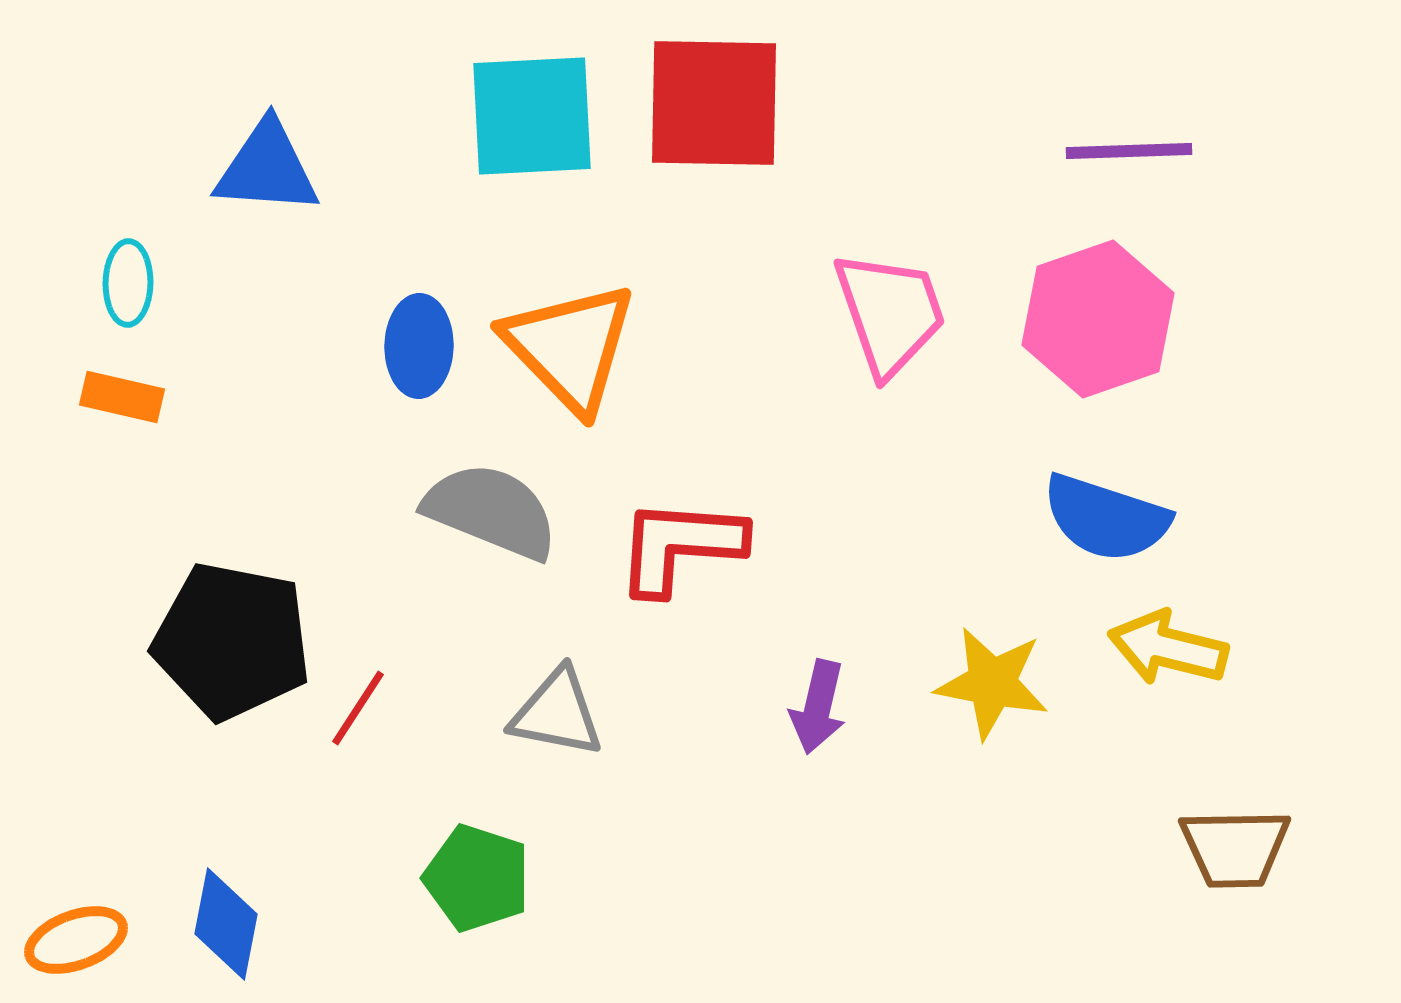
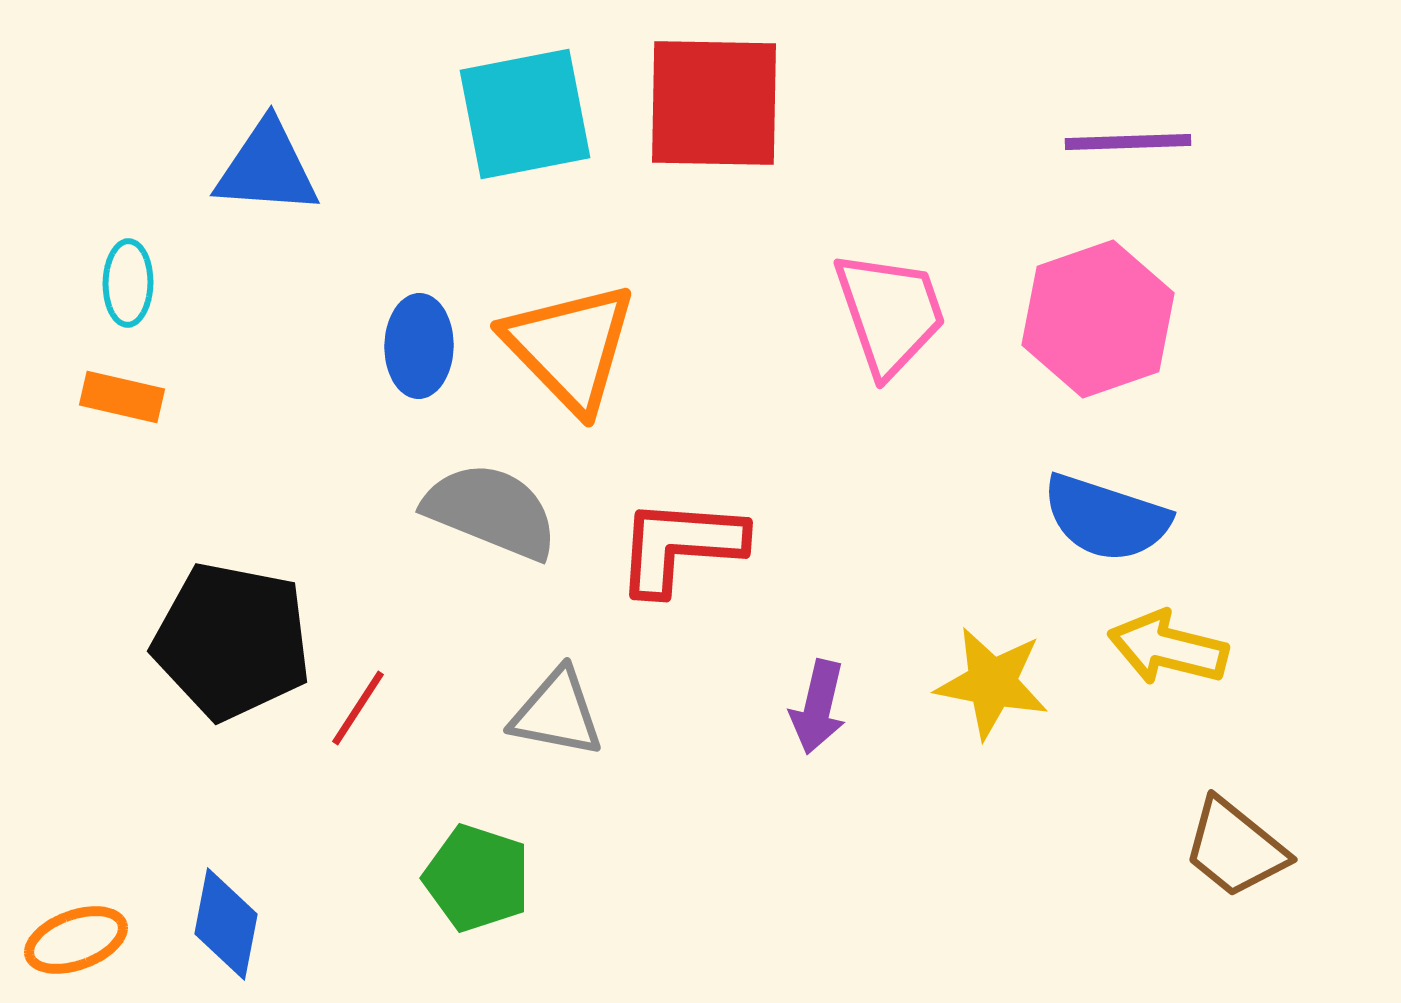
cyan square: moved 7 px left, 2 px up; rotated 8 degrees counterclockwise
purple line: moved 1 px left, 9 px up
brown trapezoid: rotated 40 degrees clockwise
